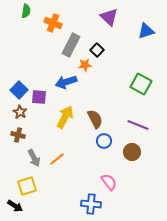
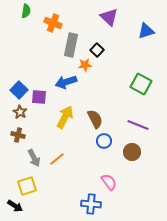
gray rectangle: rotated 15 degrees counterclockwise
